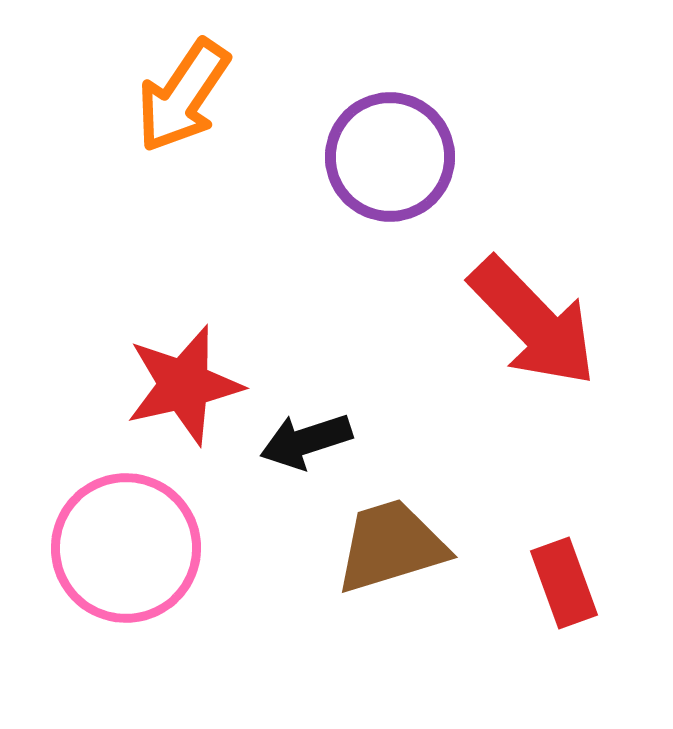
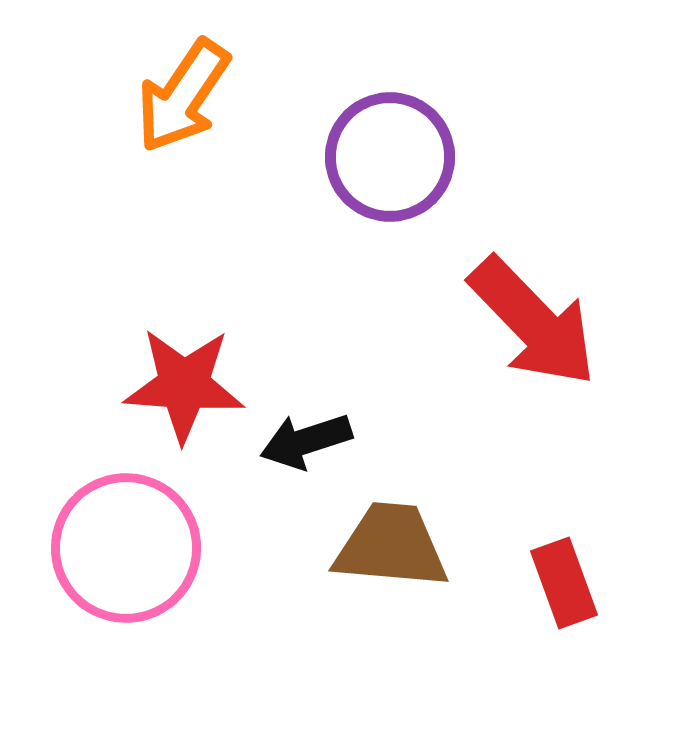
red star: rotated 17 degrees clockwise
brown trapezoid: rotated 22 degrees clockwise
